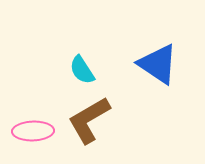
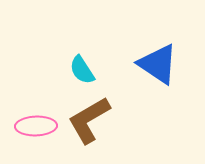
pink ellipse: moved 3 px right, 5 px up
